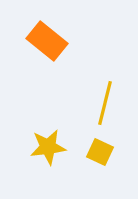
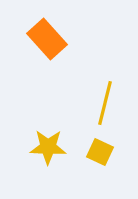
orange rectangle: moved 2 px up; rotated 9 degrees clockwise
yellow star: rotated 9 degrees clockwise
